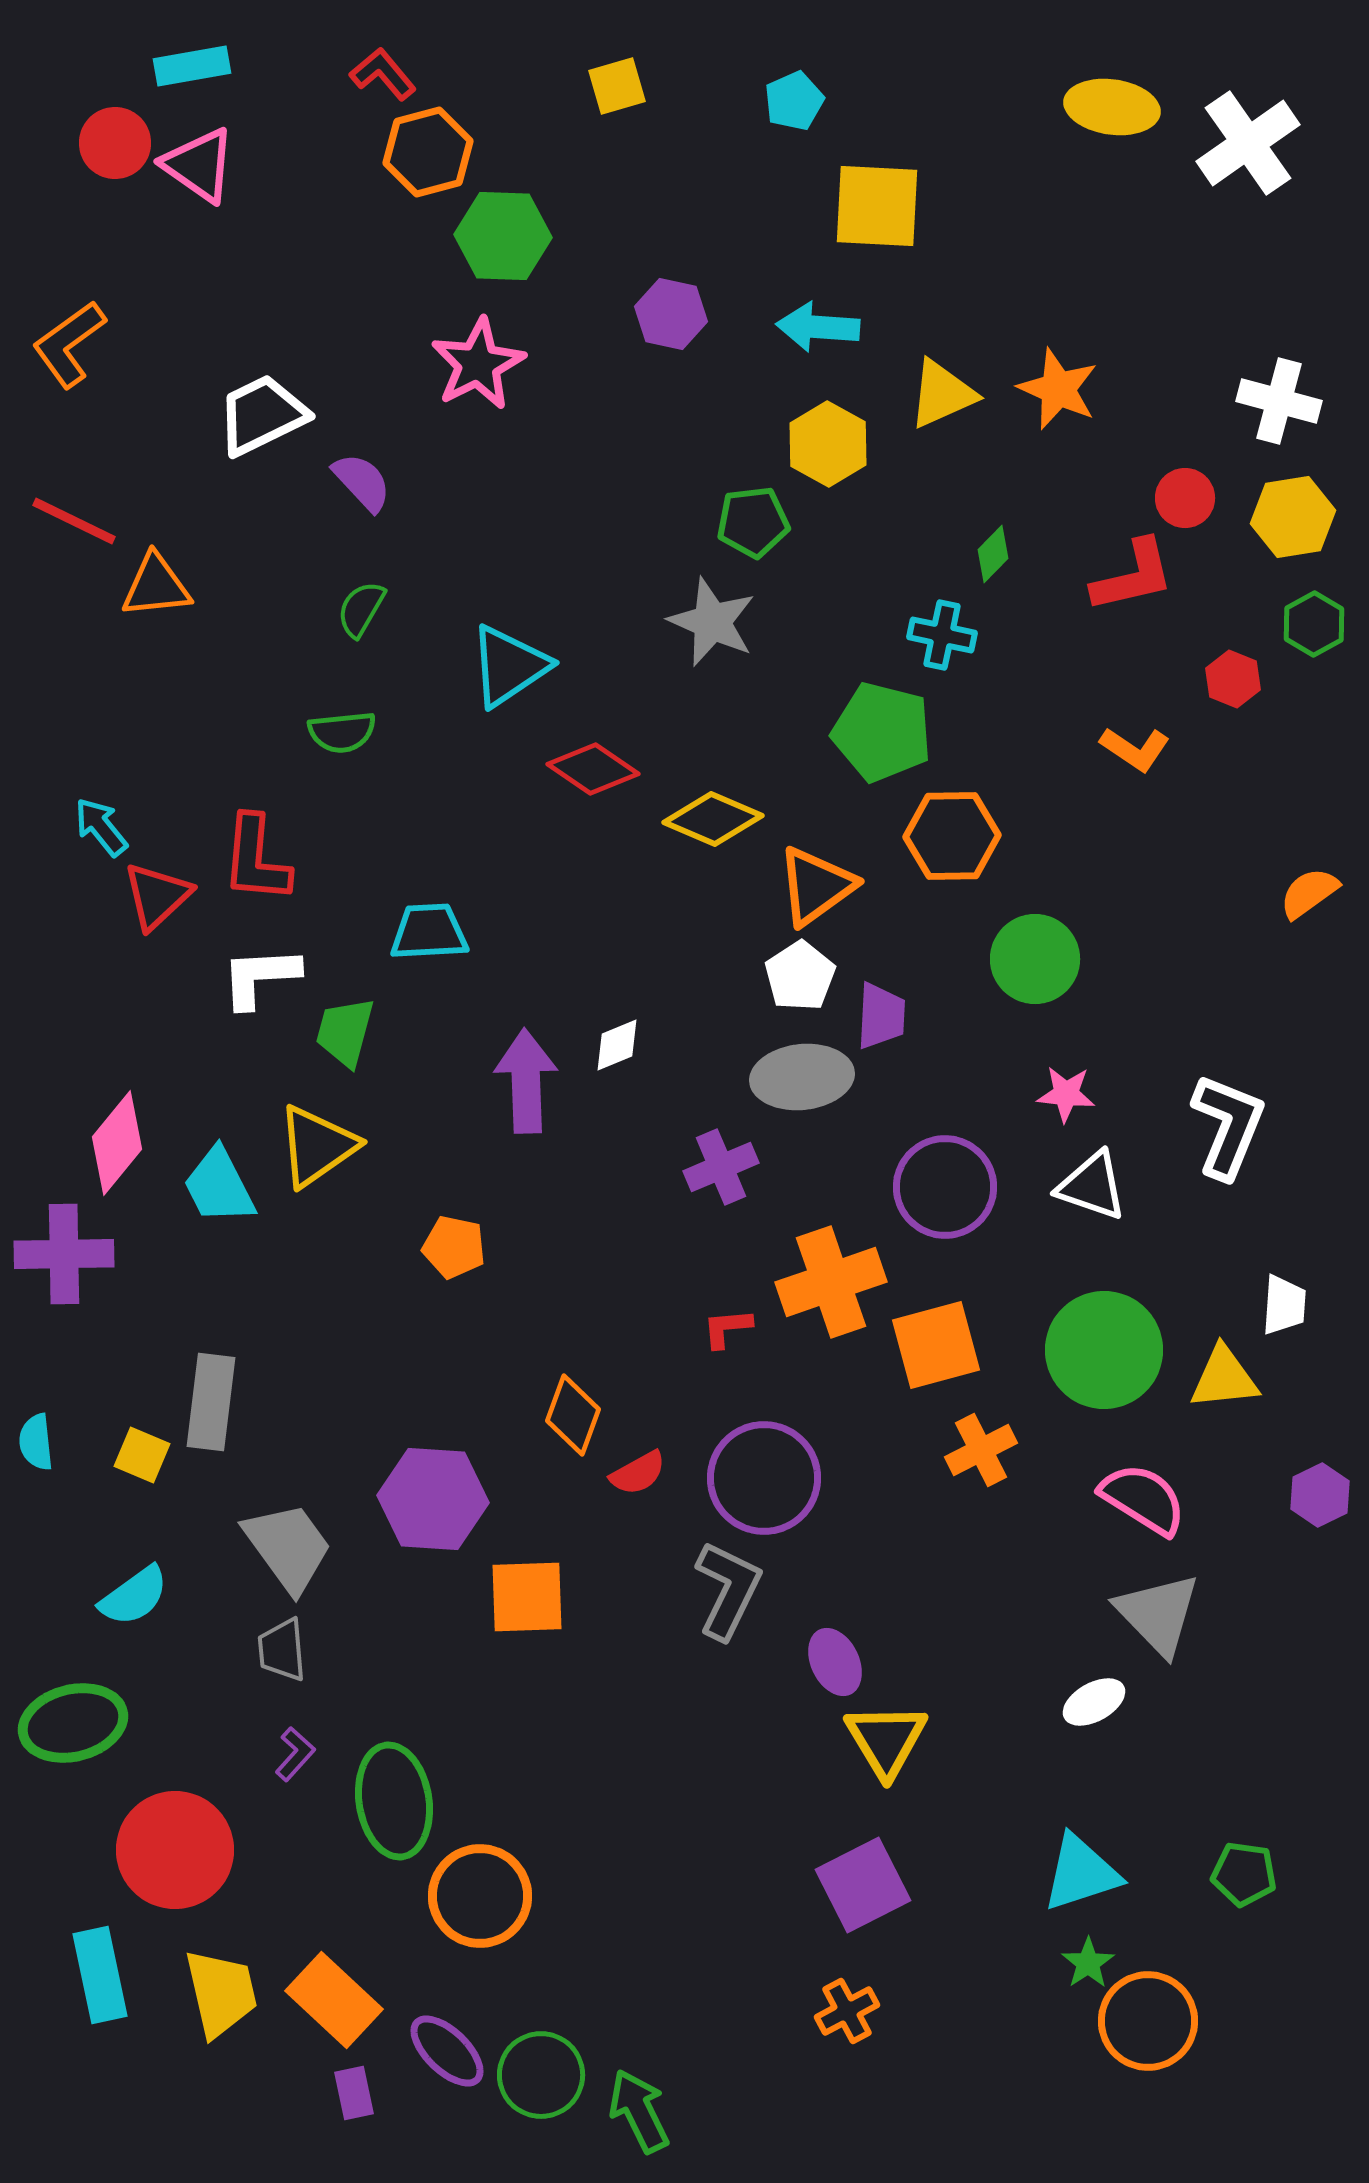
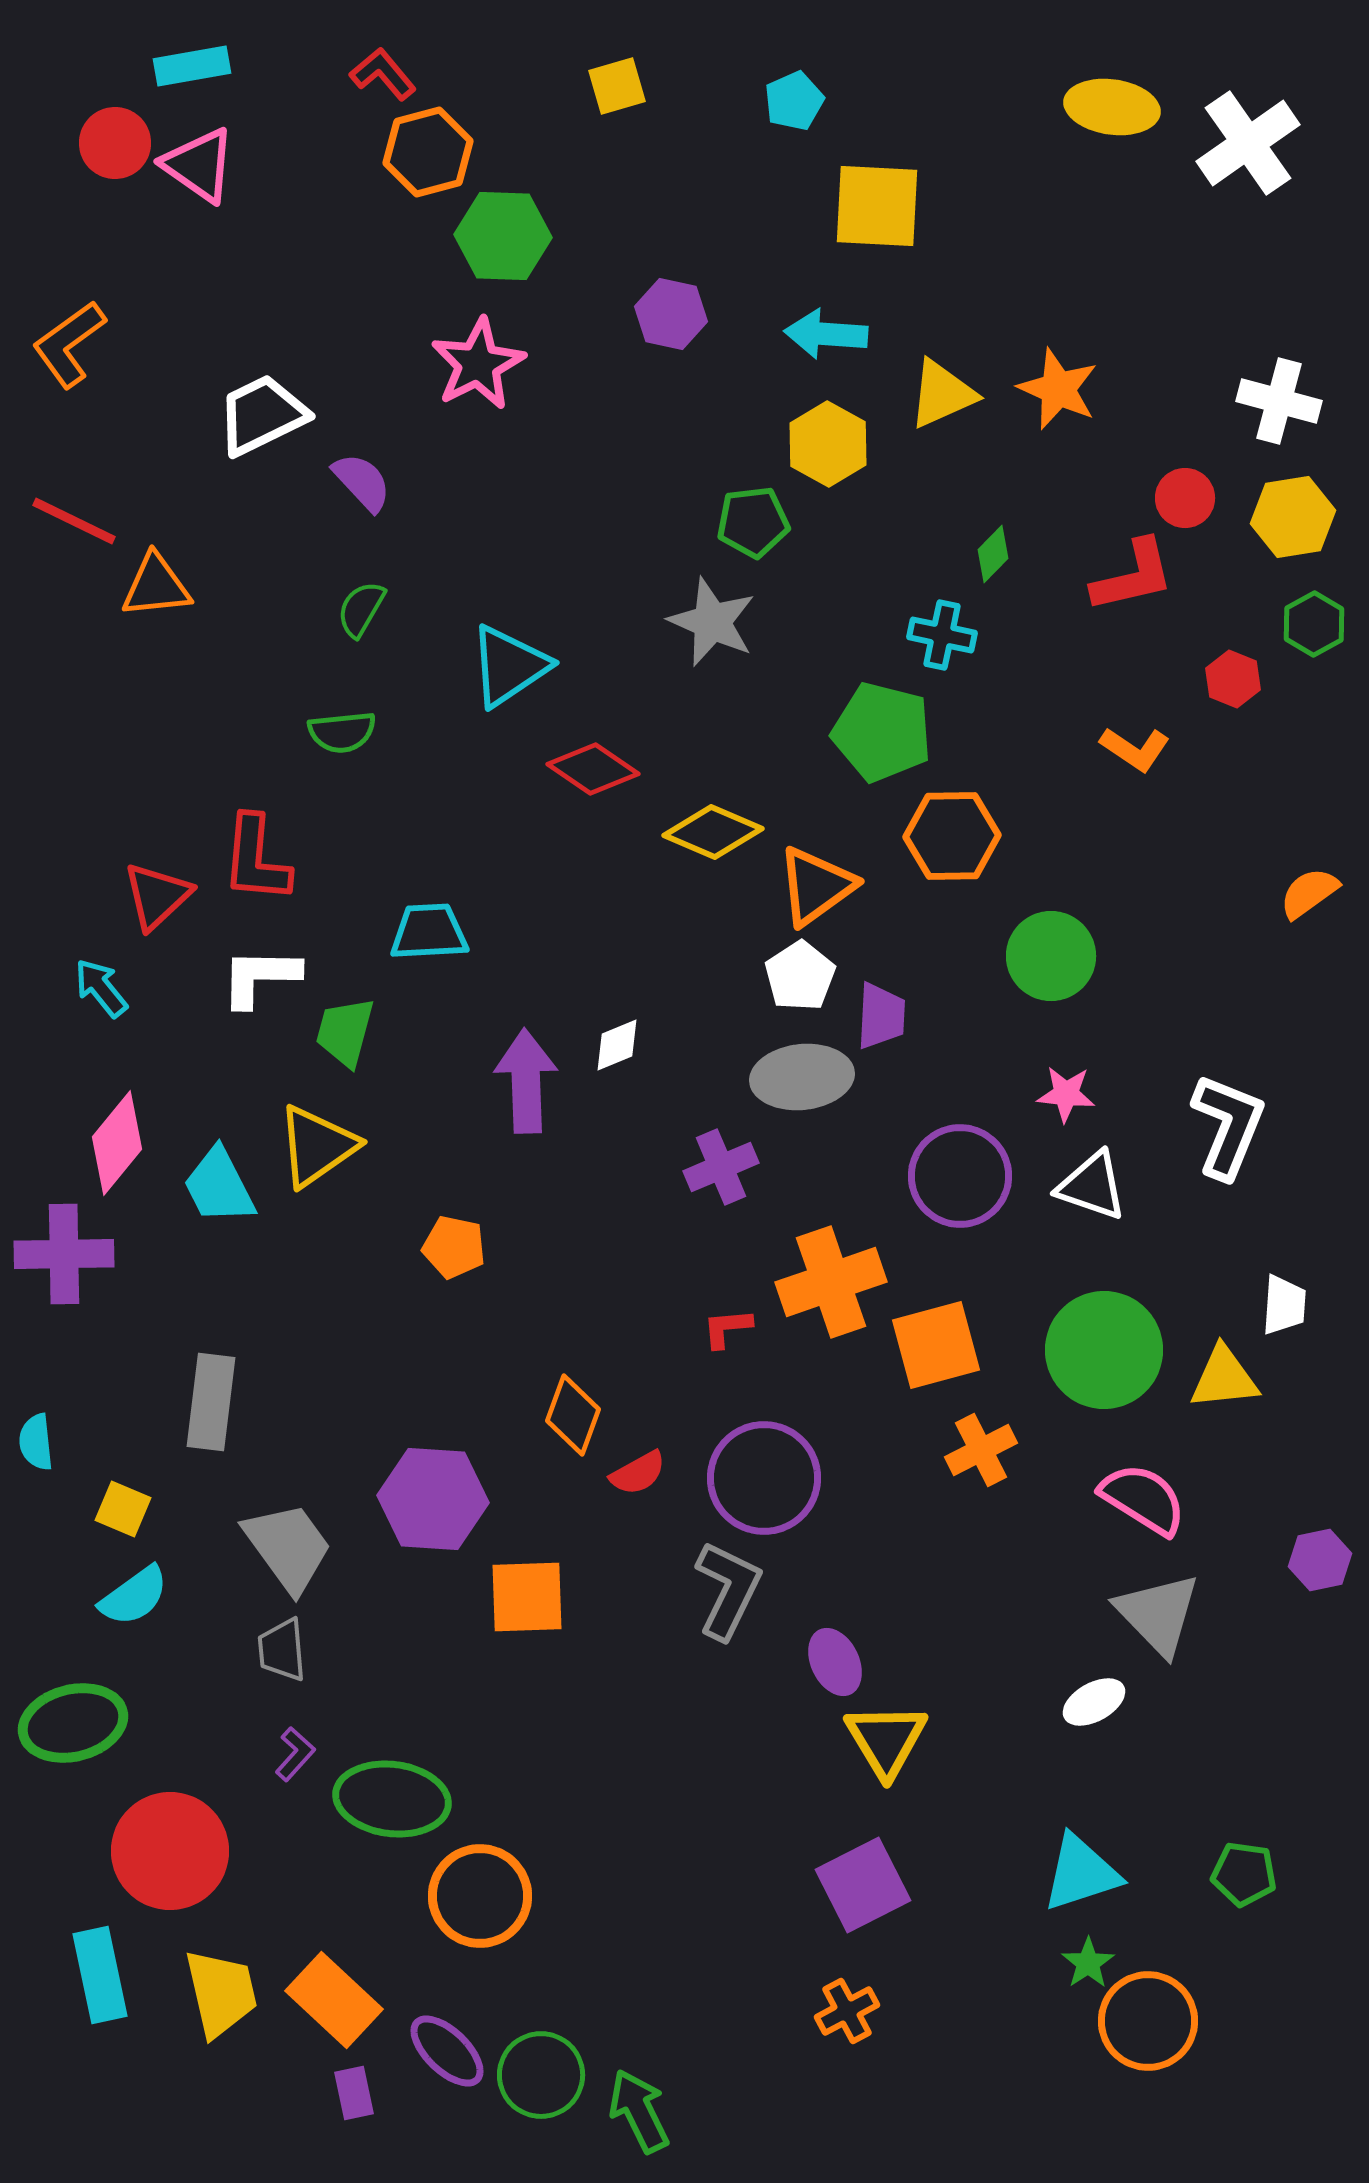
cyan arrow at (818, 327): moved 8 px right, 7 px down
yellow diamond at (713, 819): moved 13 px down
cyan arrow at (101, 827): moved 161 px down
green circle at (1035, 959): moved 16 px right, 3 px up
white L-shape at (260, 977): rotated 4 degrees clockwise
purple circle at (945, 1187): moved 15 px right, 11 px up
yellow square at (142, 1455): moved 19 px left, 54 px down
purple hexagon at (1320, 1495): moved 65 px down; rotated 14 degrees clockwise
green ellipse at (394, 1801): moved 2 px left, 2 px up; rotated 74 degrees counterclockwise
red circle at (175, 1850): moved 5 px left, 1 px down
